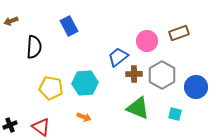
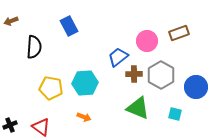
gray hexagon: moved 1 px left
